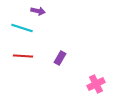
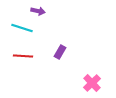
purple rectangle: moved 6 px up
pink cross: moved 4 px left, 1 px up; rotated 18 degrees counterclockwise
